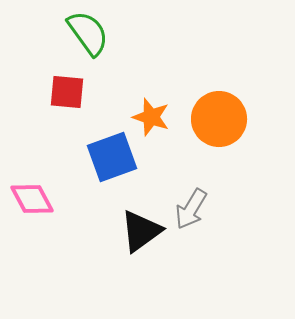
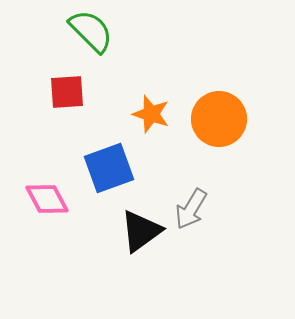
green semicircle: moved 3 px right, 2 px up; rotated 9 degrees counterclockwise
red square: rotated 9 degrees counterclockwise
orange star: moved 3 px up
blue square: moved 3 px left, 11 px down
pink diamond: moved 15 px right
